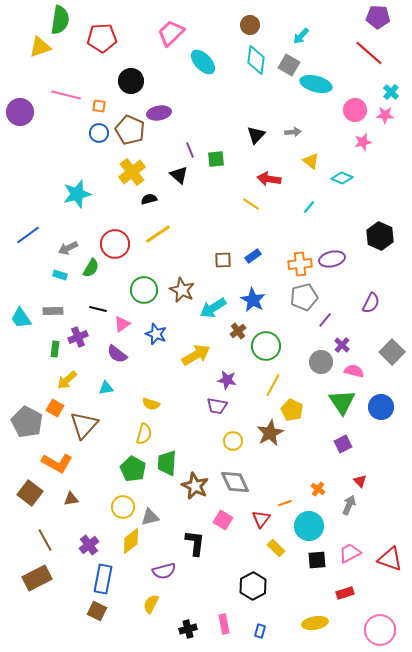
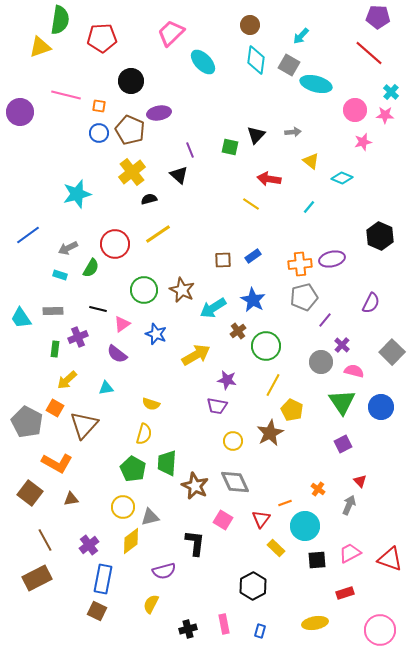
green square at (216, 159): moved 14 px right, 12 px up; rotated 18 degrees clockwise
cyan circle at (309, 526): moved 4 px left
